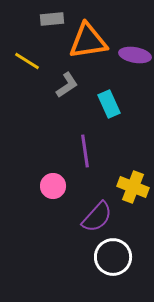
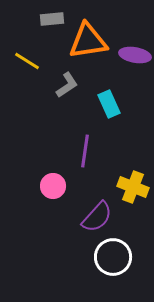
purple line: rotated 16 degrees clockwise
